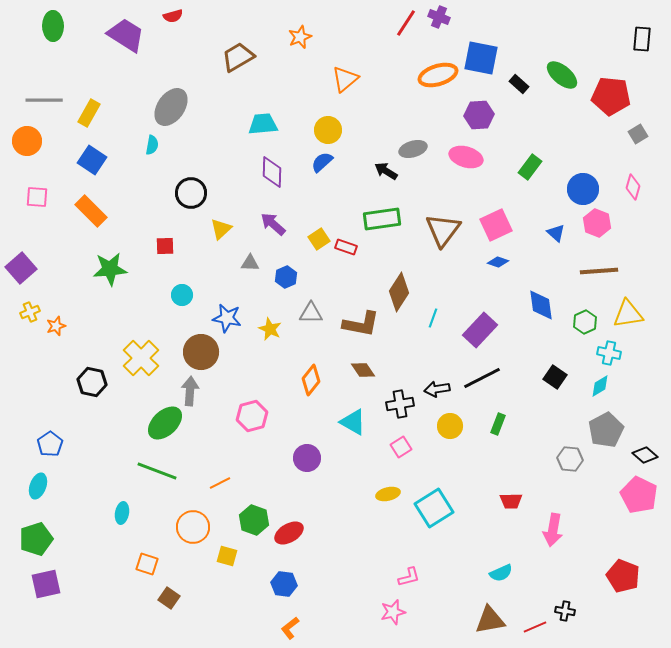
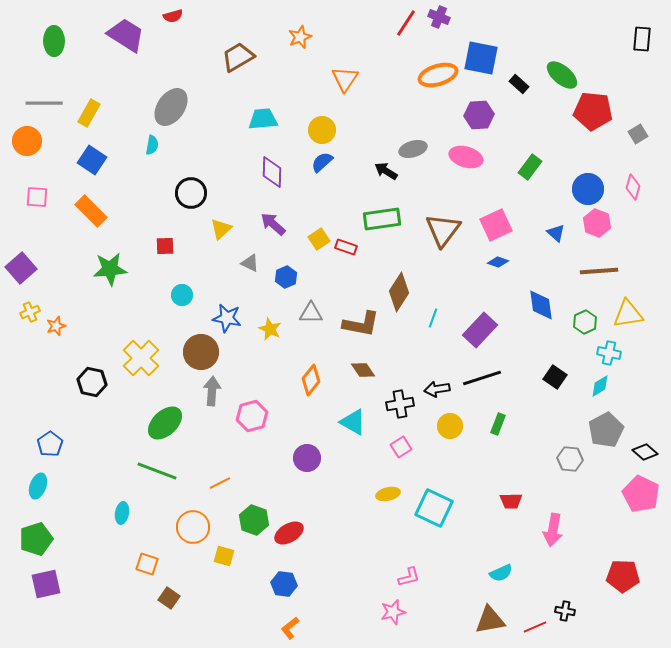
green ellipse at (53, 26): moved 1 px right, 15 px down
orange triangle at (345, 79): rotated 16 degrees counterclockwise
red pentagon at (611, 96): moved 18 px left, 15 px down
gray line at (44, 100): moved 3 px down
cyan trapezoid at (263, 124): moved 5 px up
yellow circle at (328, 130): moved 6 px left
blue circle at (583, 189): moved 5 px right
gray triangle at (250, 263): rotated 24 degrees clockwise
black line at (482, 378): rotated 9 degrees clockwise
gray arrow at (190, 391): moved 22 px right
black diamond at (645, 455): moved 3 px up
pink pentagon at (639, 495): moved 2 px right, 1 px up
cyan square at (434, 508): rotated 33 degrees counterclockwise
yellow square at (227, 556): moved 3 px left
red pentagon at (623, 576): rotated 20 degrees counterclockwise
